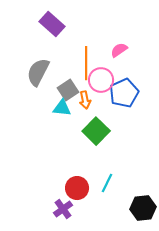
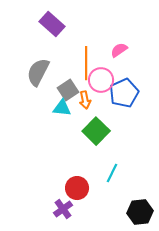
cyan line: moved 5 px right, 10 px up
black hexagon: moved 3 px left, 4 px down
